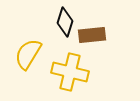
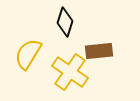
brown rectangle: moved 7 px right, 16 px down
yellow cross: rotated 21 degrees clockwise
